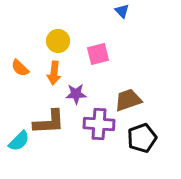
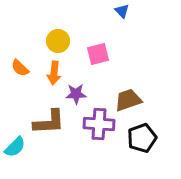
cyan semicircle: moved 4 px left, 6 px down
